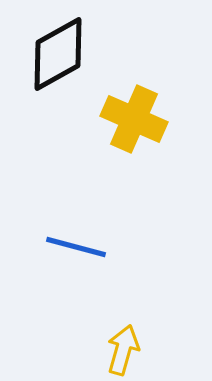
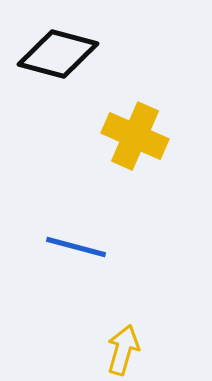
black diamond: rotated 44 degrees clockwise
yellow cross: moved 1 px right, 17 px down
